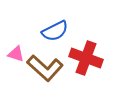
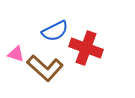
red cross: moved 10 px up
